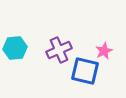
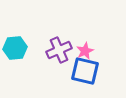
pink star: moved 19 px left
